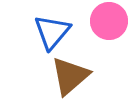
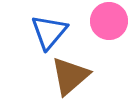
blue triangle: moved 3 px left
